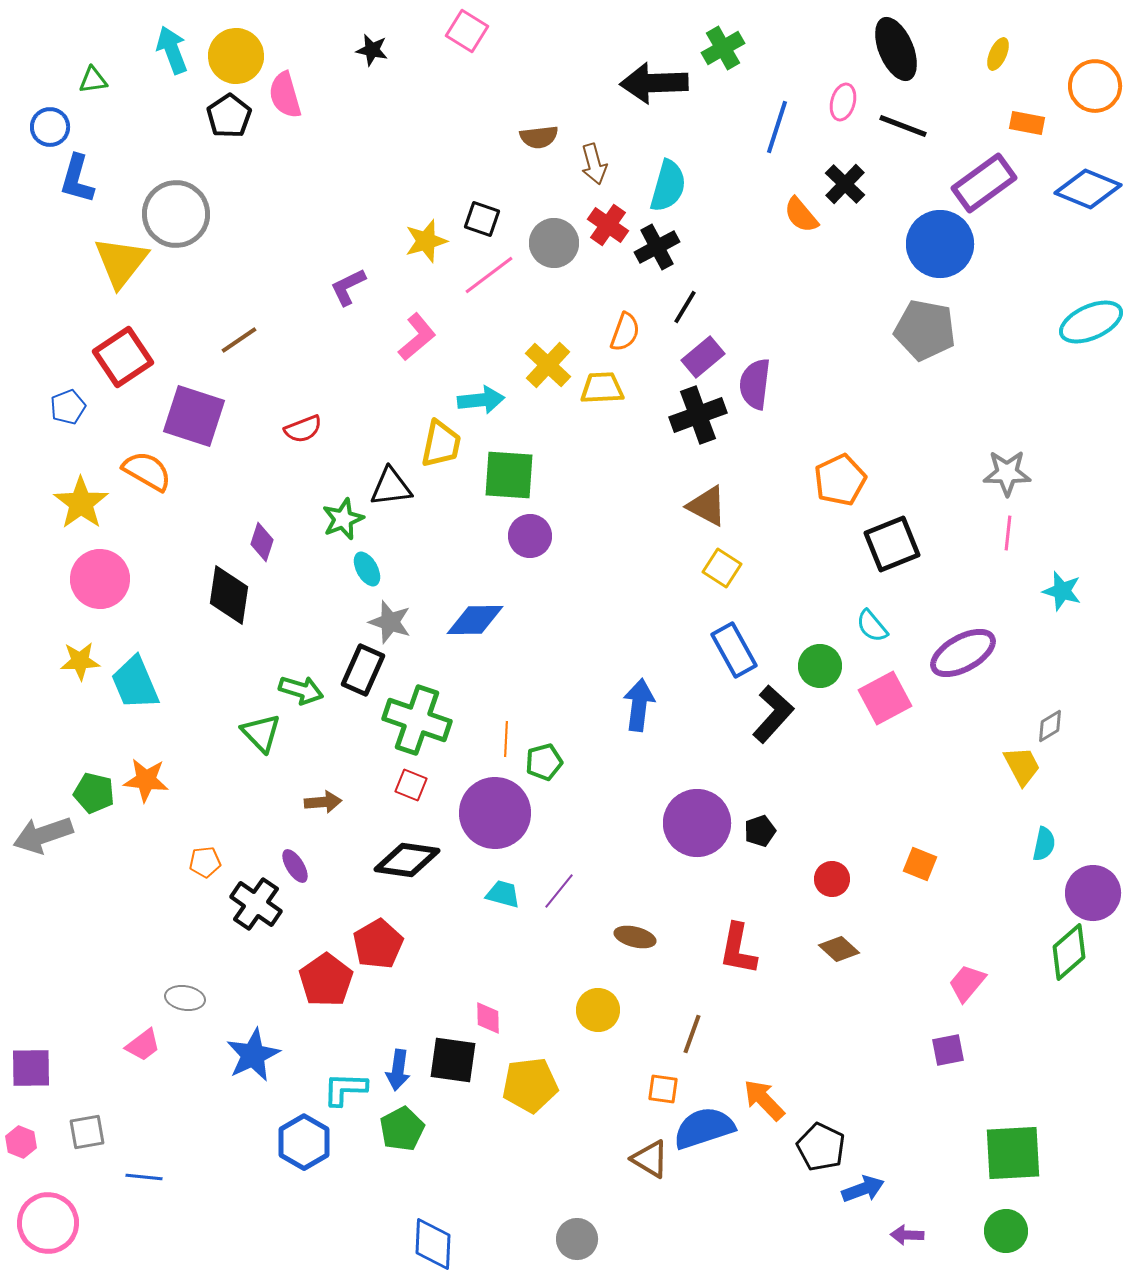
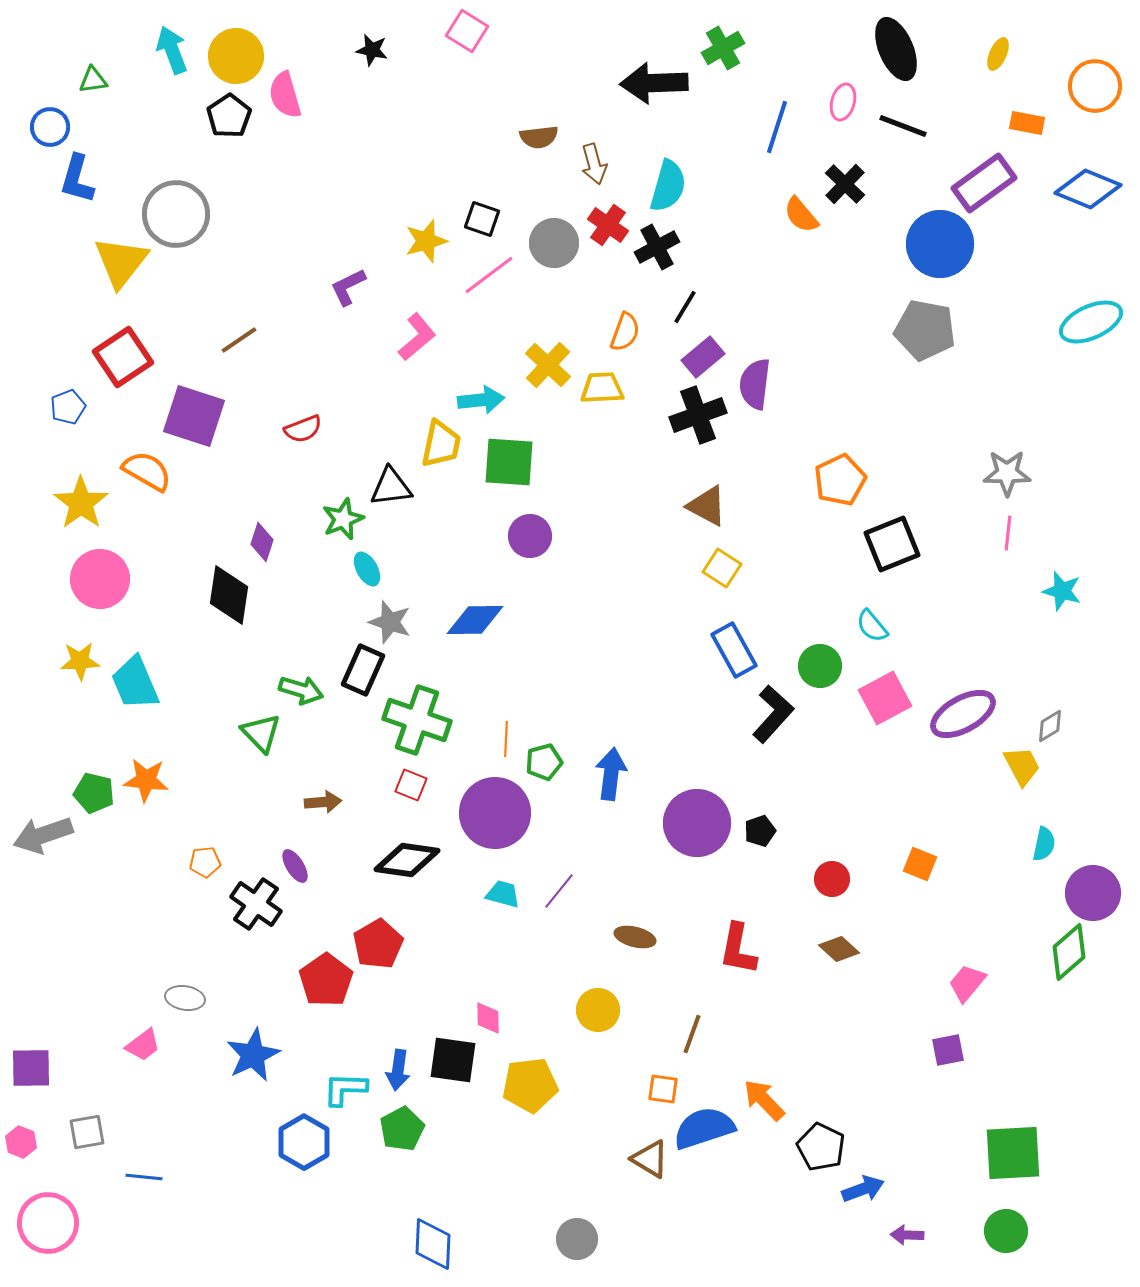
green square at (509, 475): moved 13 px up
purple ellipse at (963, 653): moved 61 px down
blue arrow at (639, 705): moved 28 px left, 69 px down
